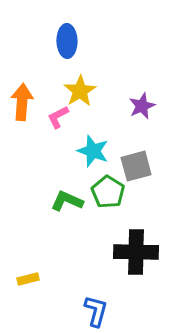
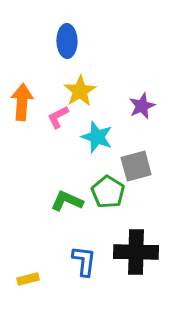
cyan star: moved 4 px right, 14 px up
blue L-shape: moved 12 px left, 50 px up; rotated 8 degrees counterclockwise
